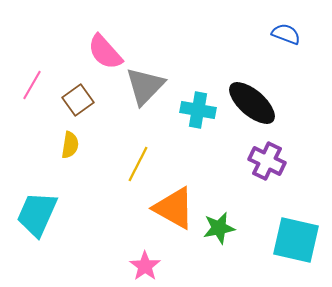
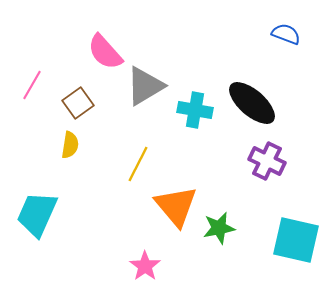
gray triangle: rotated 15 degrees clockwise
brown square: moved 3 px down
cyan cross: moved 3 px left
orange triangle: moved 2 px right, 2 px up; rotated 21 degrees clockwise
